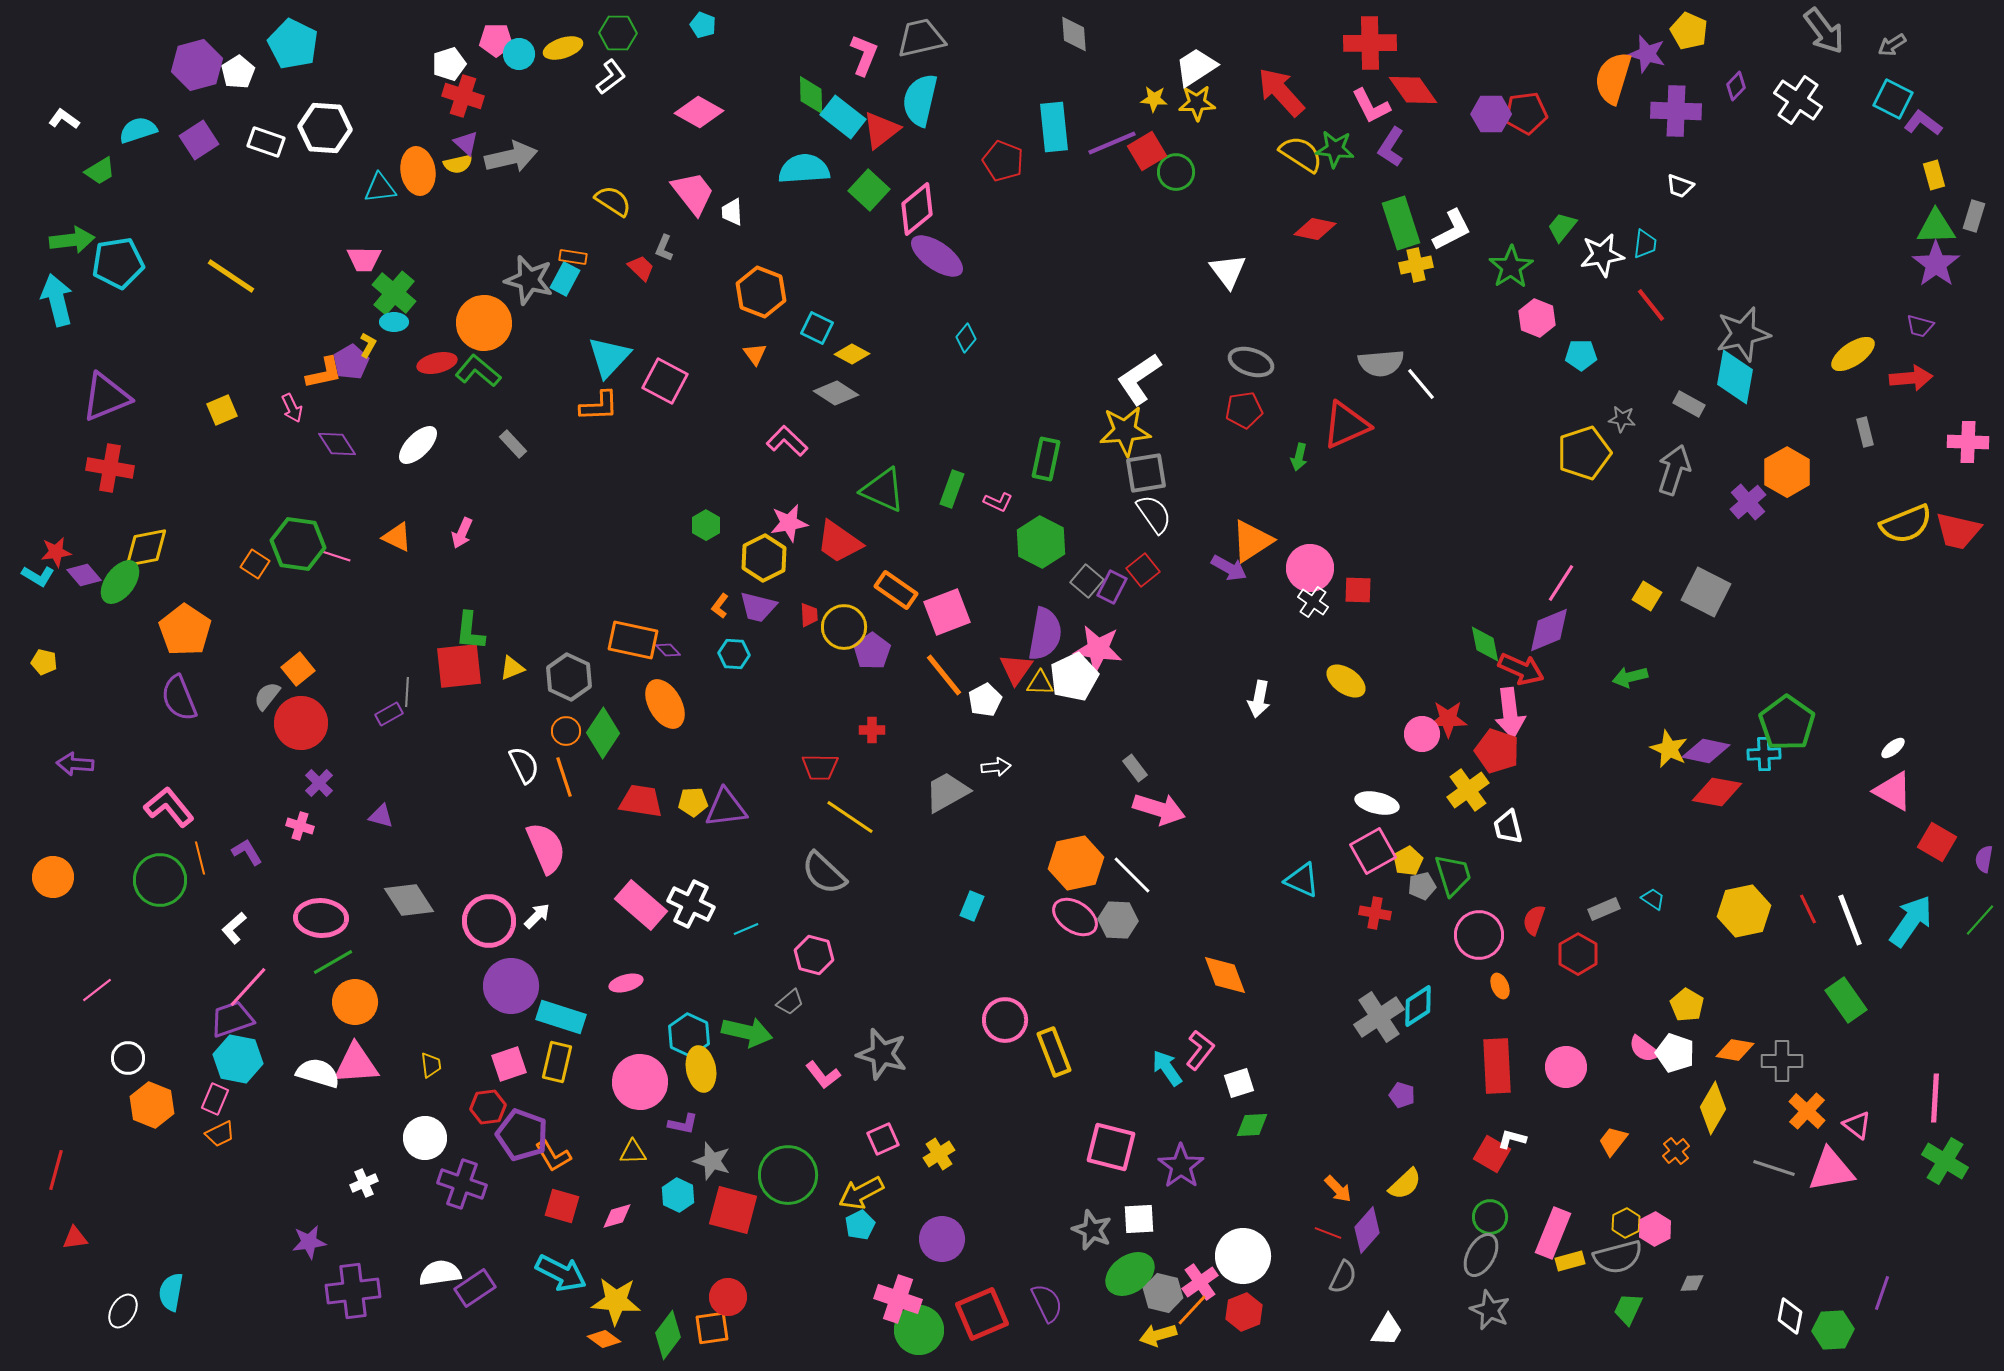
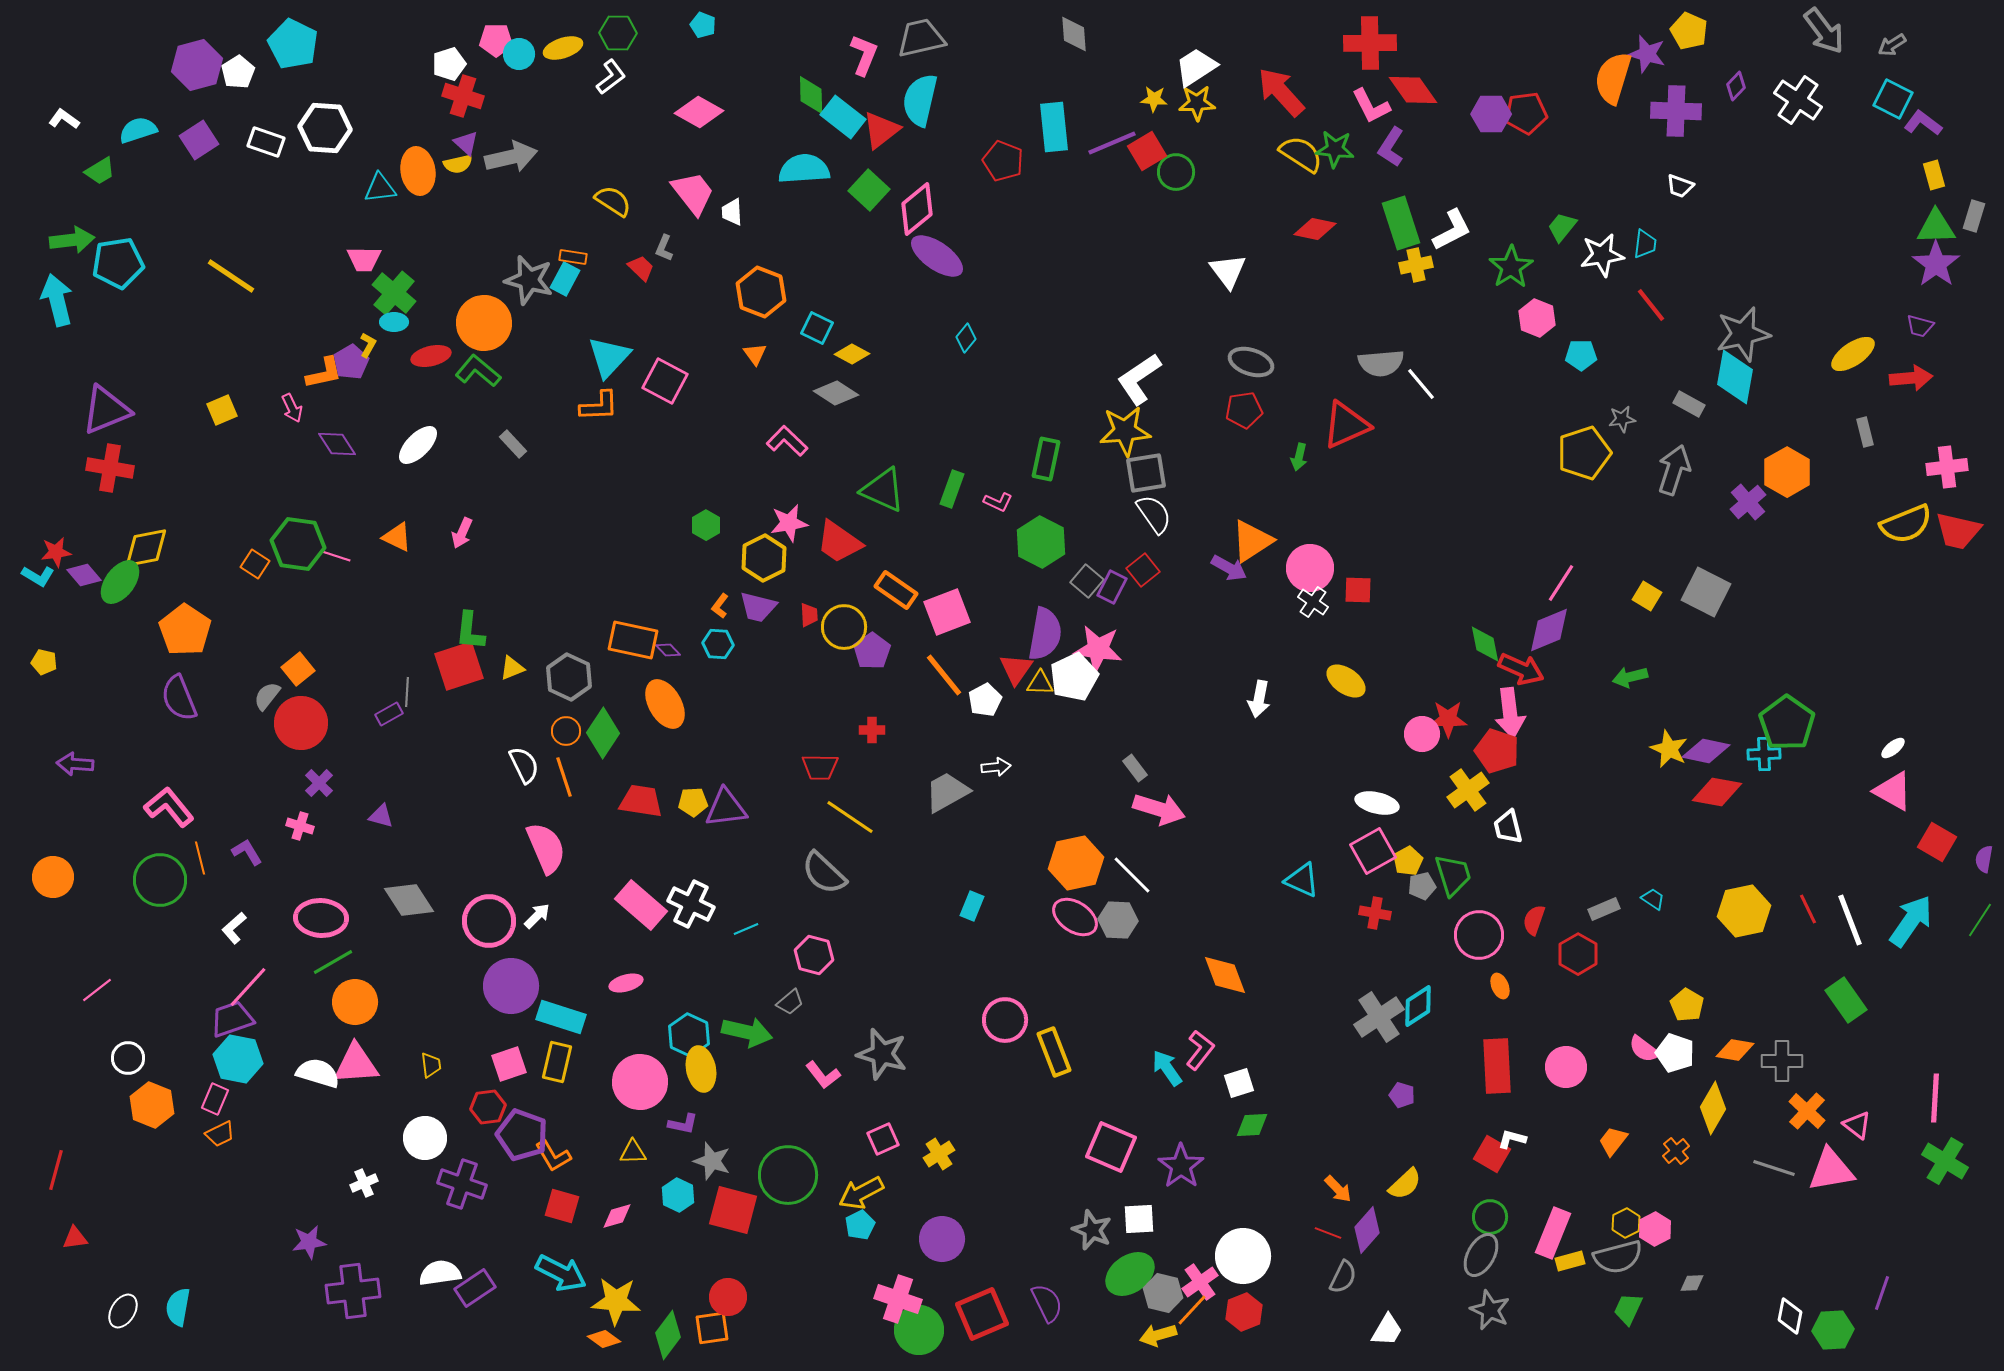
red ellipse at (437, 363): moved 6 px left, 7 px up
purple triangle at (106, 397): moved 13 px down
gray star at (1622, 419): rotated 16 degrees counterclockwise
pink cross at (1968, 442): moved 21 px left, 25 px down; rotated 9 degrees counterclockwise
cyan hexagon at (734, 654): moved 16 px left, 10 px up
red square at (459, 666): rotated 12 degrees counterclockwise
green line at (1980, 920): rotated 9 degrees counterclockwise
pink square at (1111, 1147): rotated 9 degrees clockwise
cyan semicircle at (171, 1292): moved 7 px right, 15 px down
